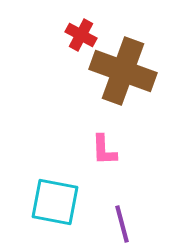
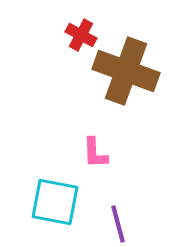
brown cross: moved 3 px right
pink L-shape: moved 9 px left, 3 px down
purple line: moved 4 px left
